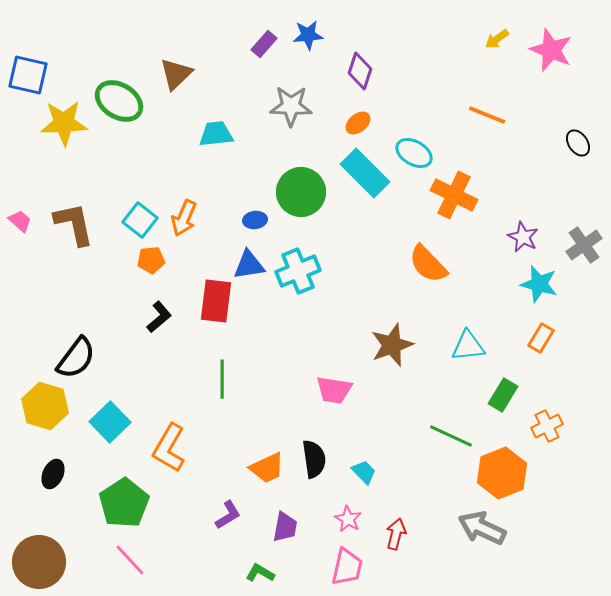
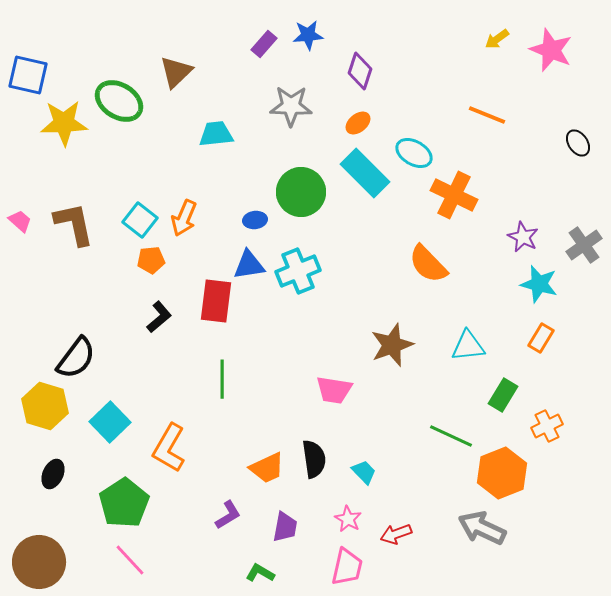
brown triangle at (176, 74): moved 2 px up
red arrow at (396, 534): rotated 124 degrees counterclockwise
